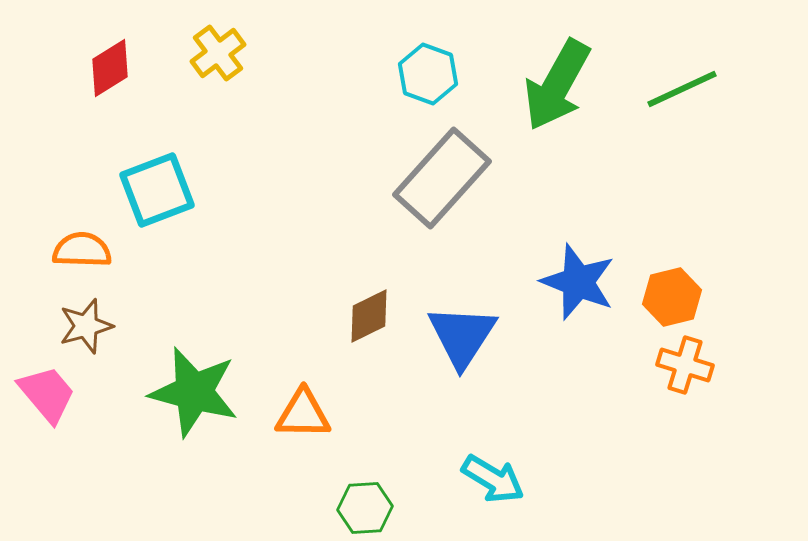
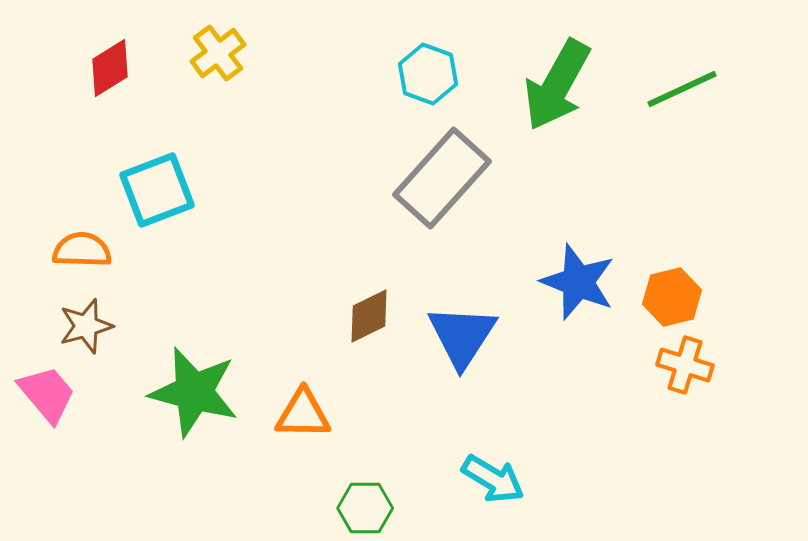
green hexagon: rotated 4 degrees clockwise
